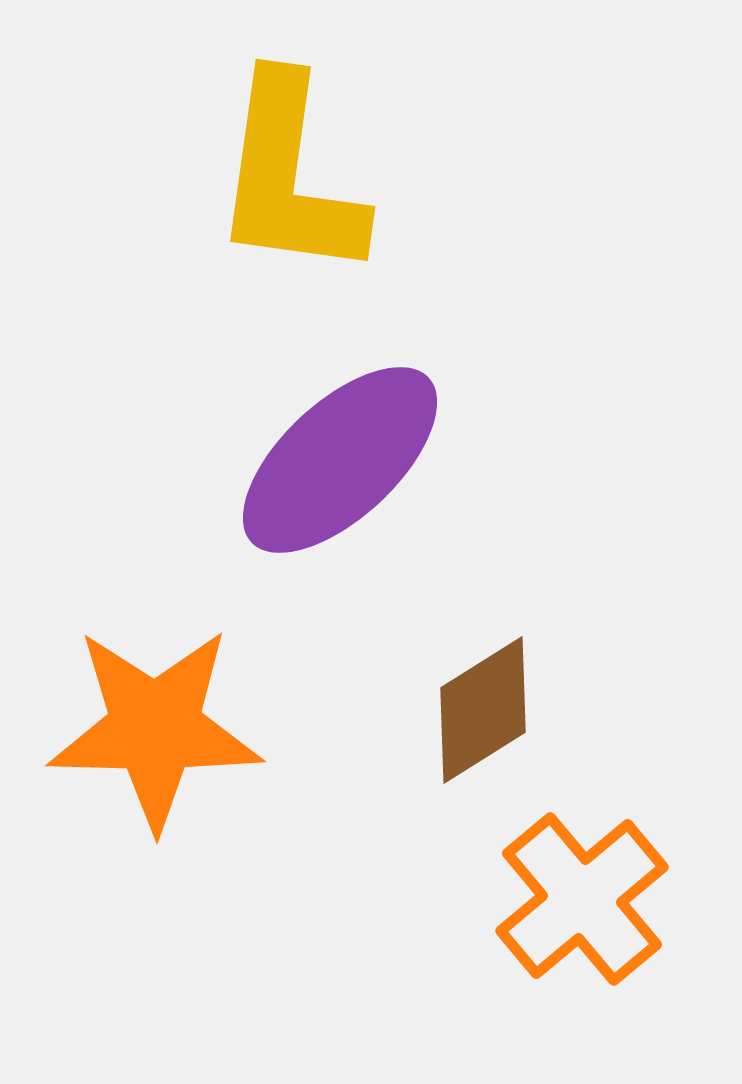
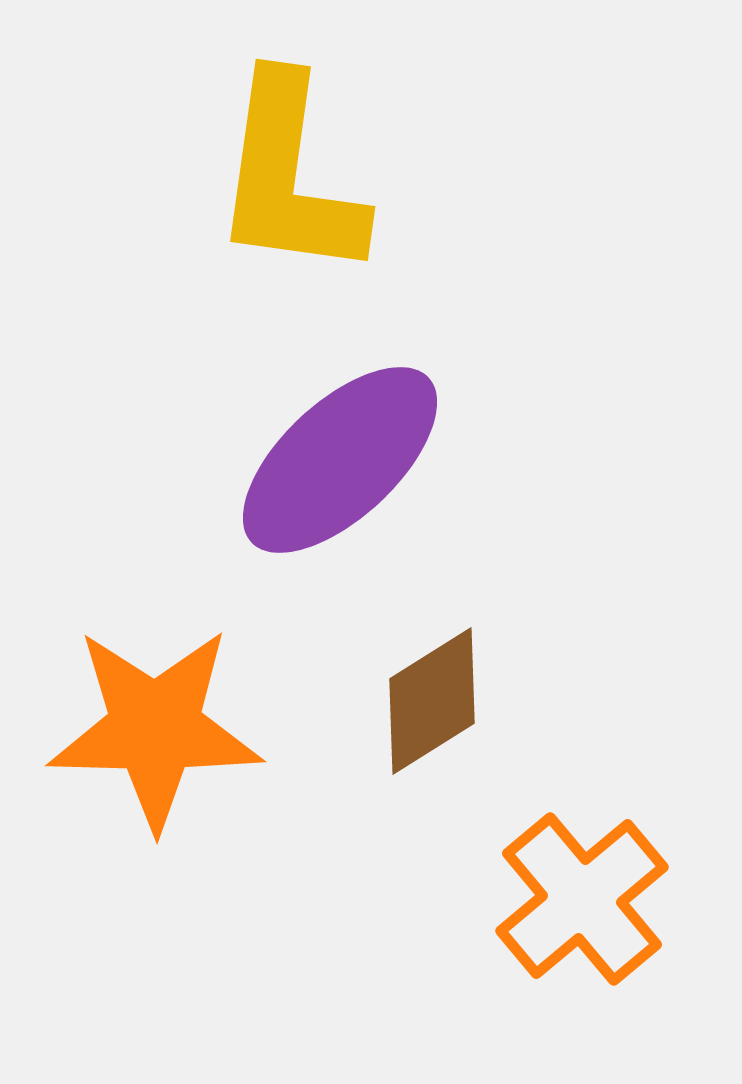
brown diamond: moved 51 px left, 9 px up
